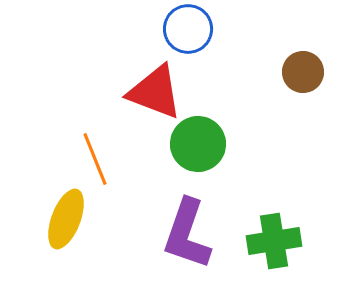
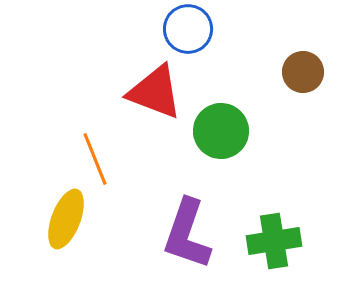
green circle: moved 23 px right, 13 px up
